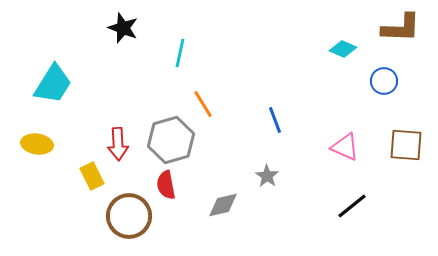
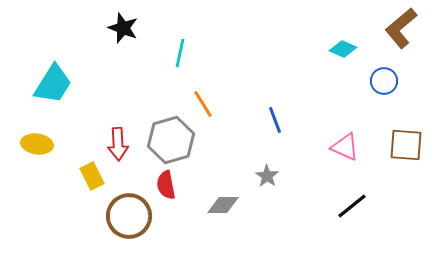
brown L-shape: rotated 138 degrees clockwise
gray diamond: rotated 12 degrees clockwise
